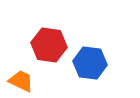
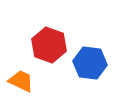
red hexagon: rotated 12 degrees clockwise
